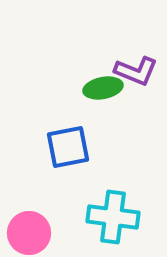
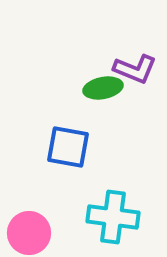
purple L-shape: moved 1 px left, 2 px up
blue square: rotated 21 degrees clockwise
